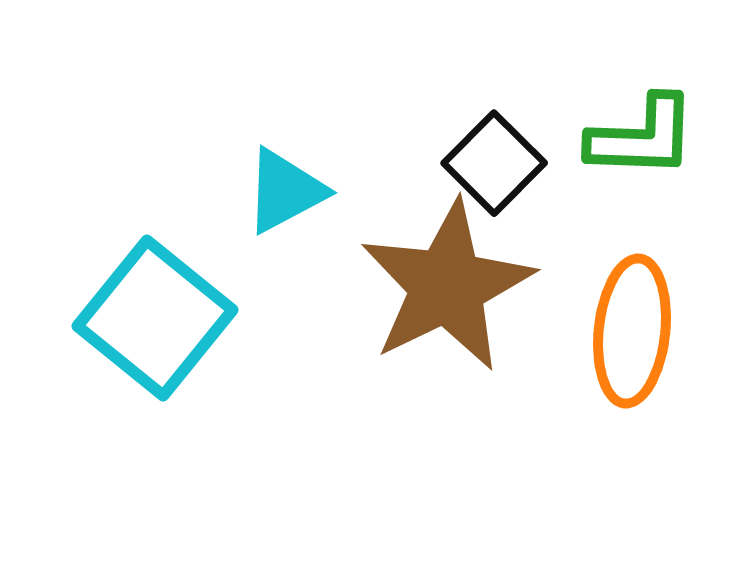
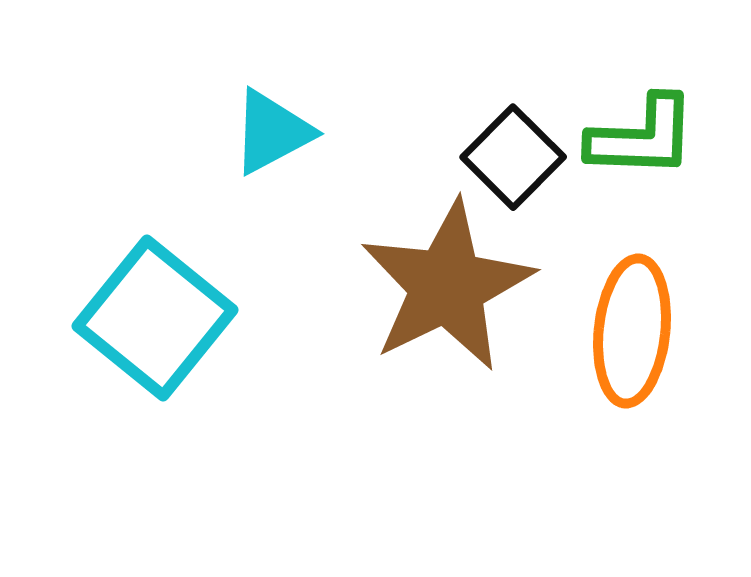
black square: moved 19 px right, 6 px up
cyan triangle: moved 13 px left, 59 px up
